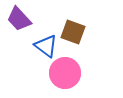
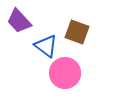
purple trapezoid: moved 2 px down
brown square: moved 4 px right
